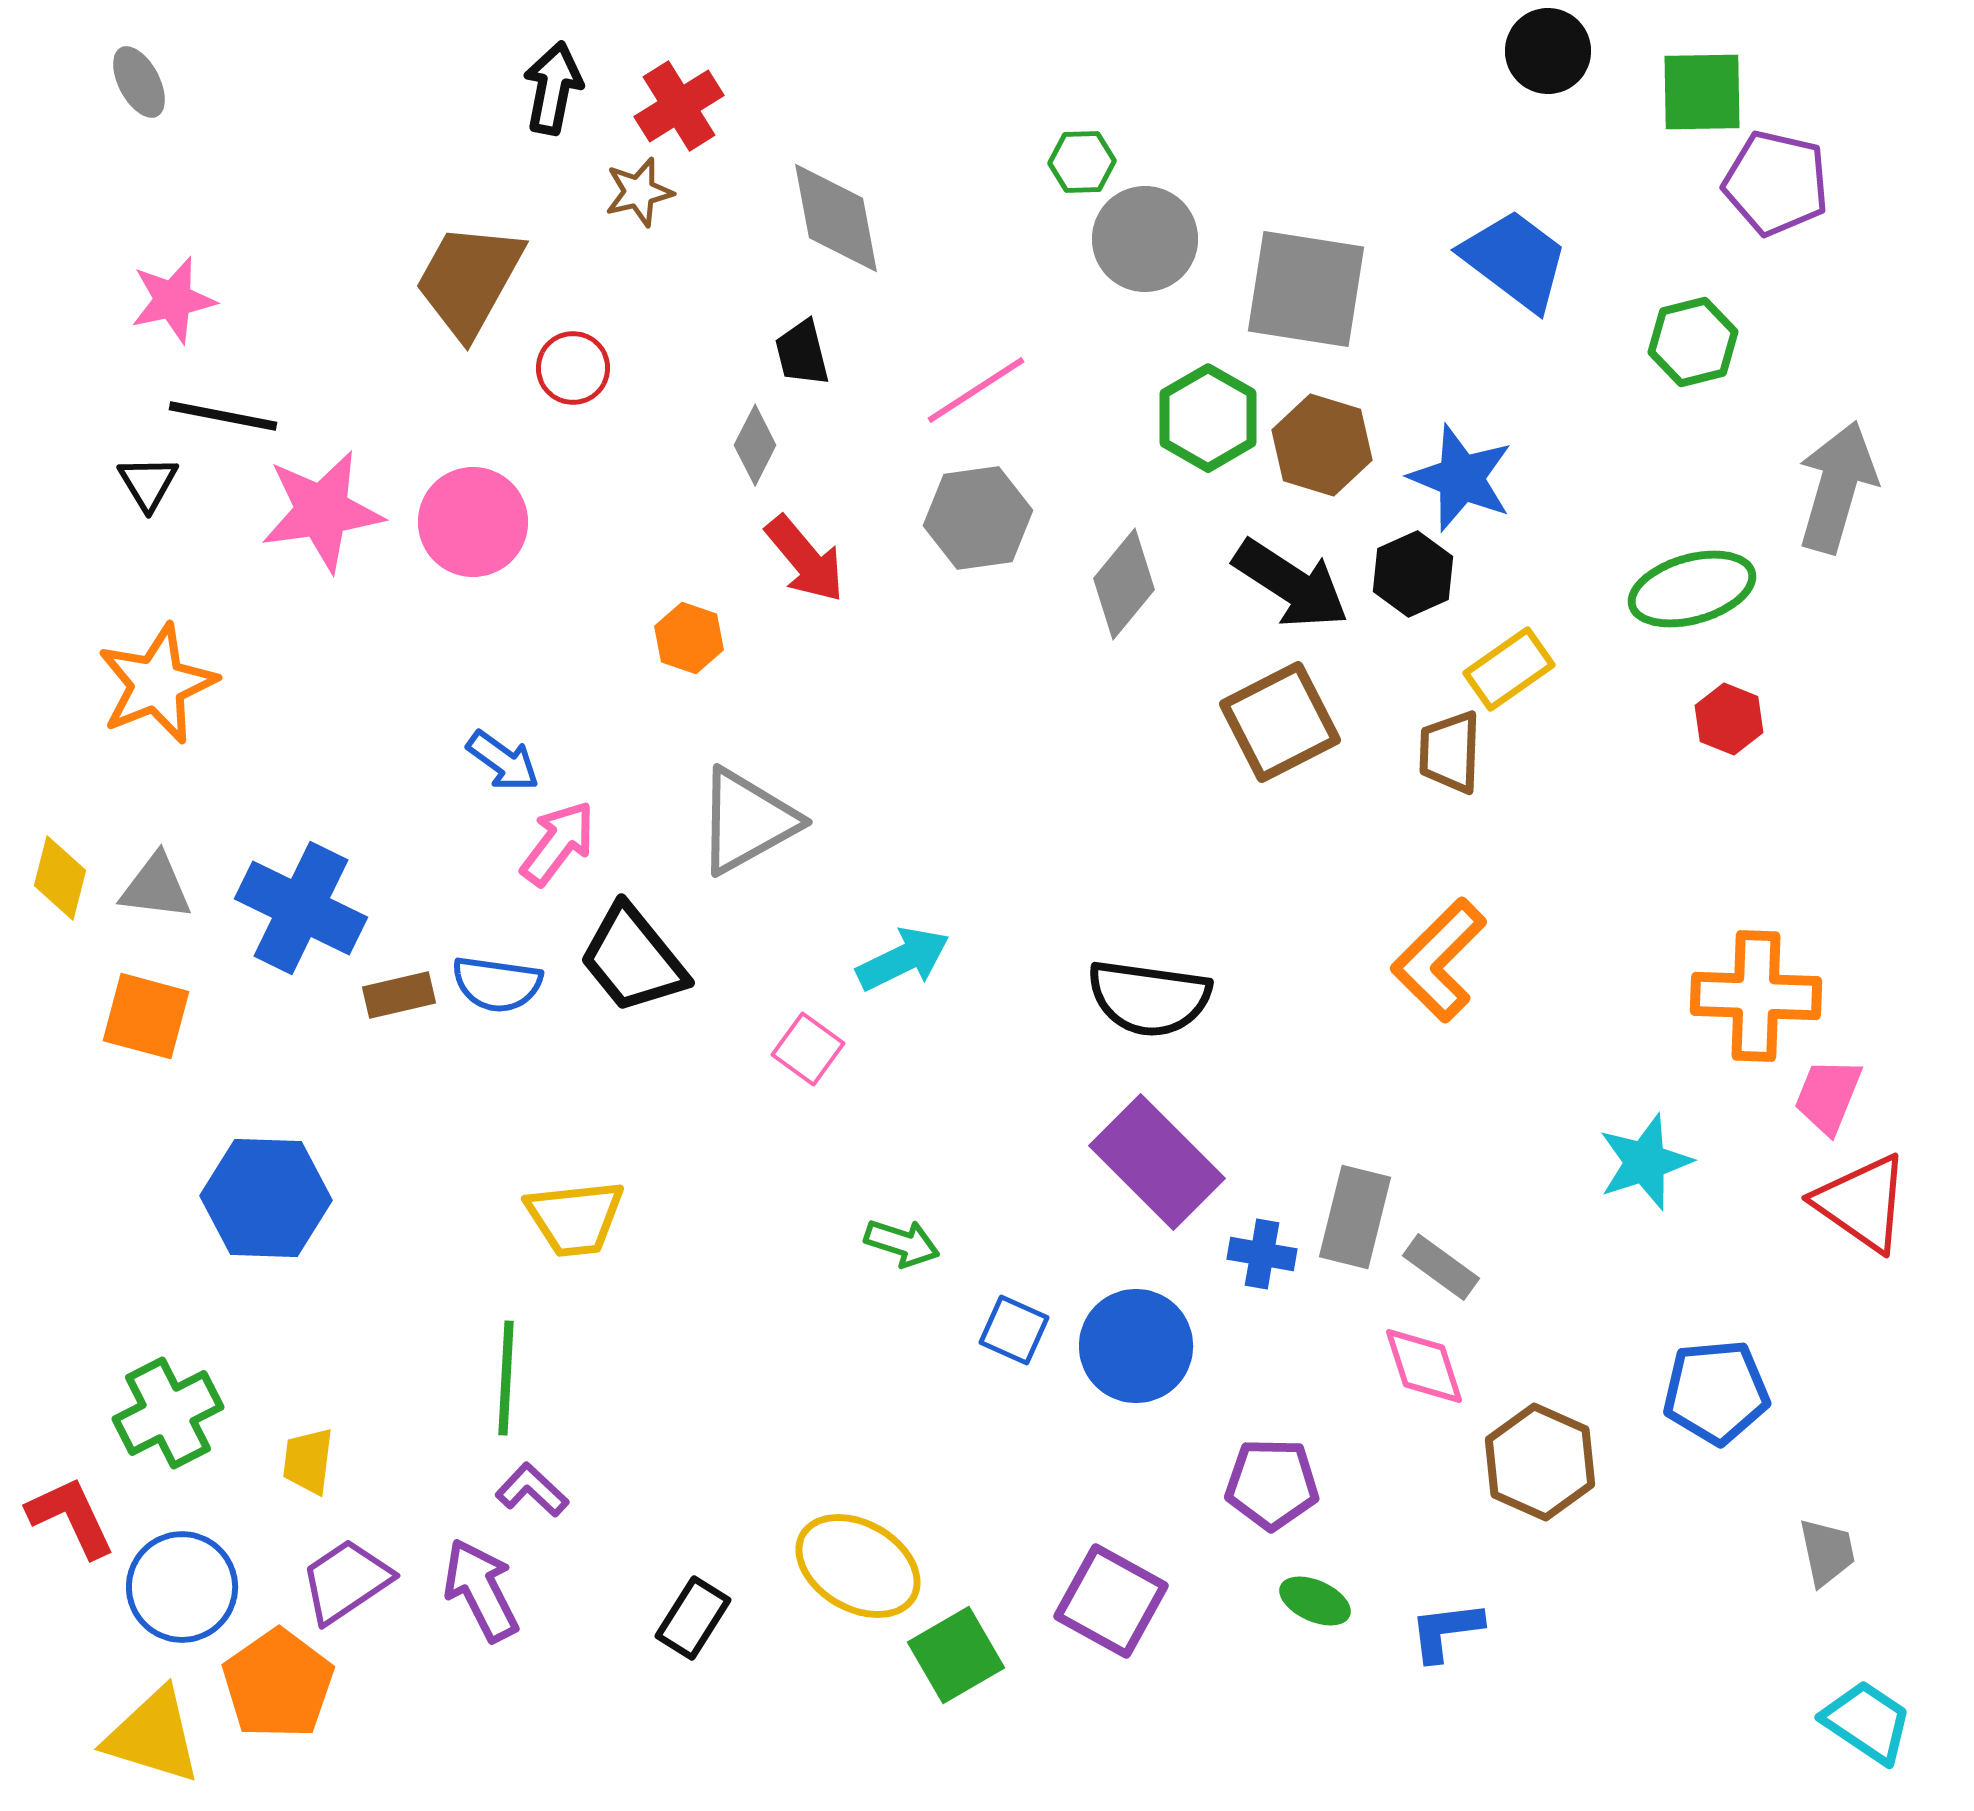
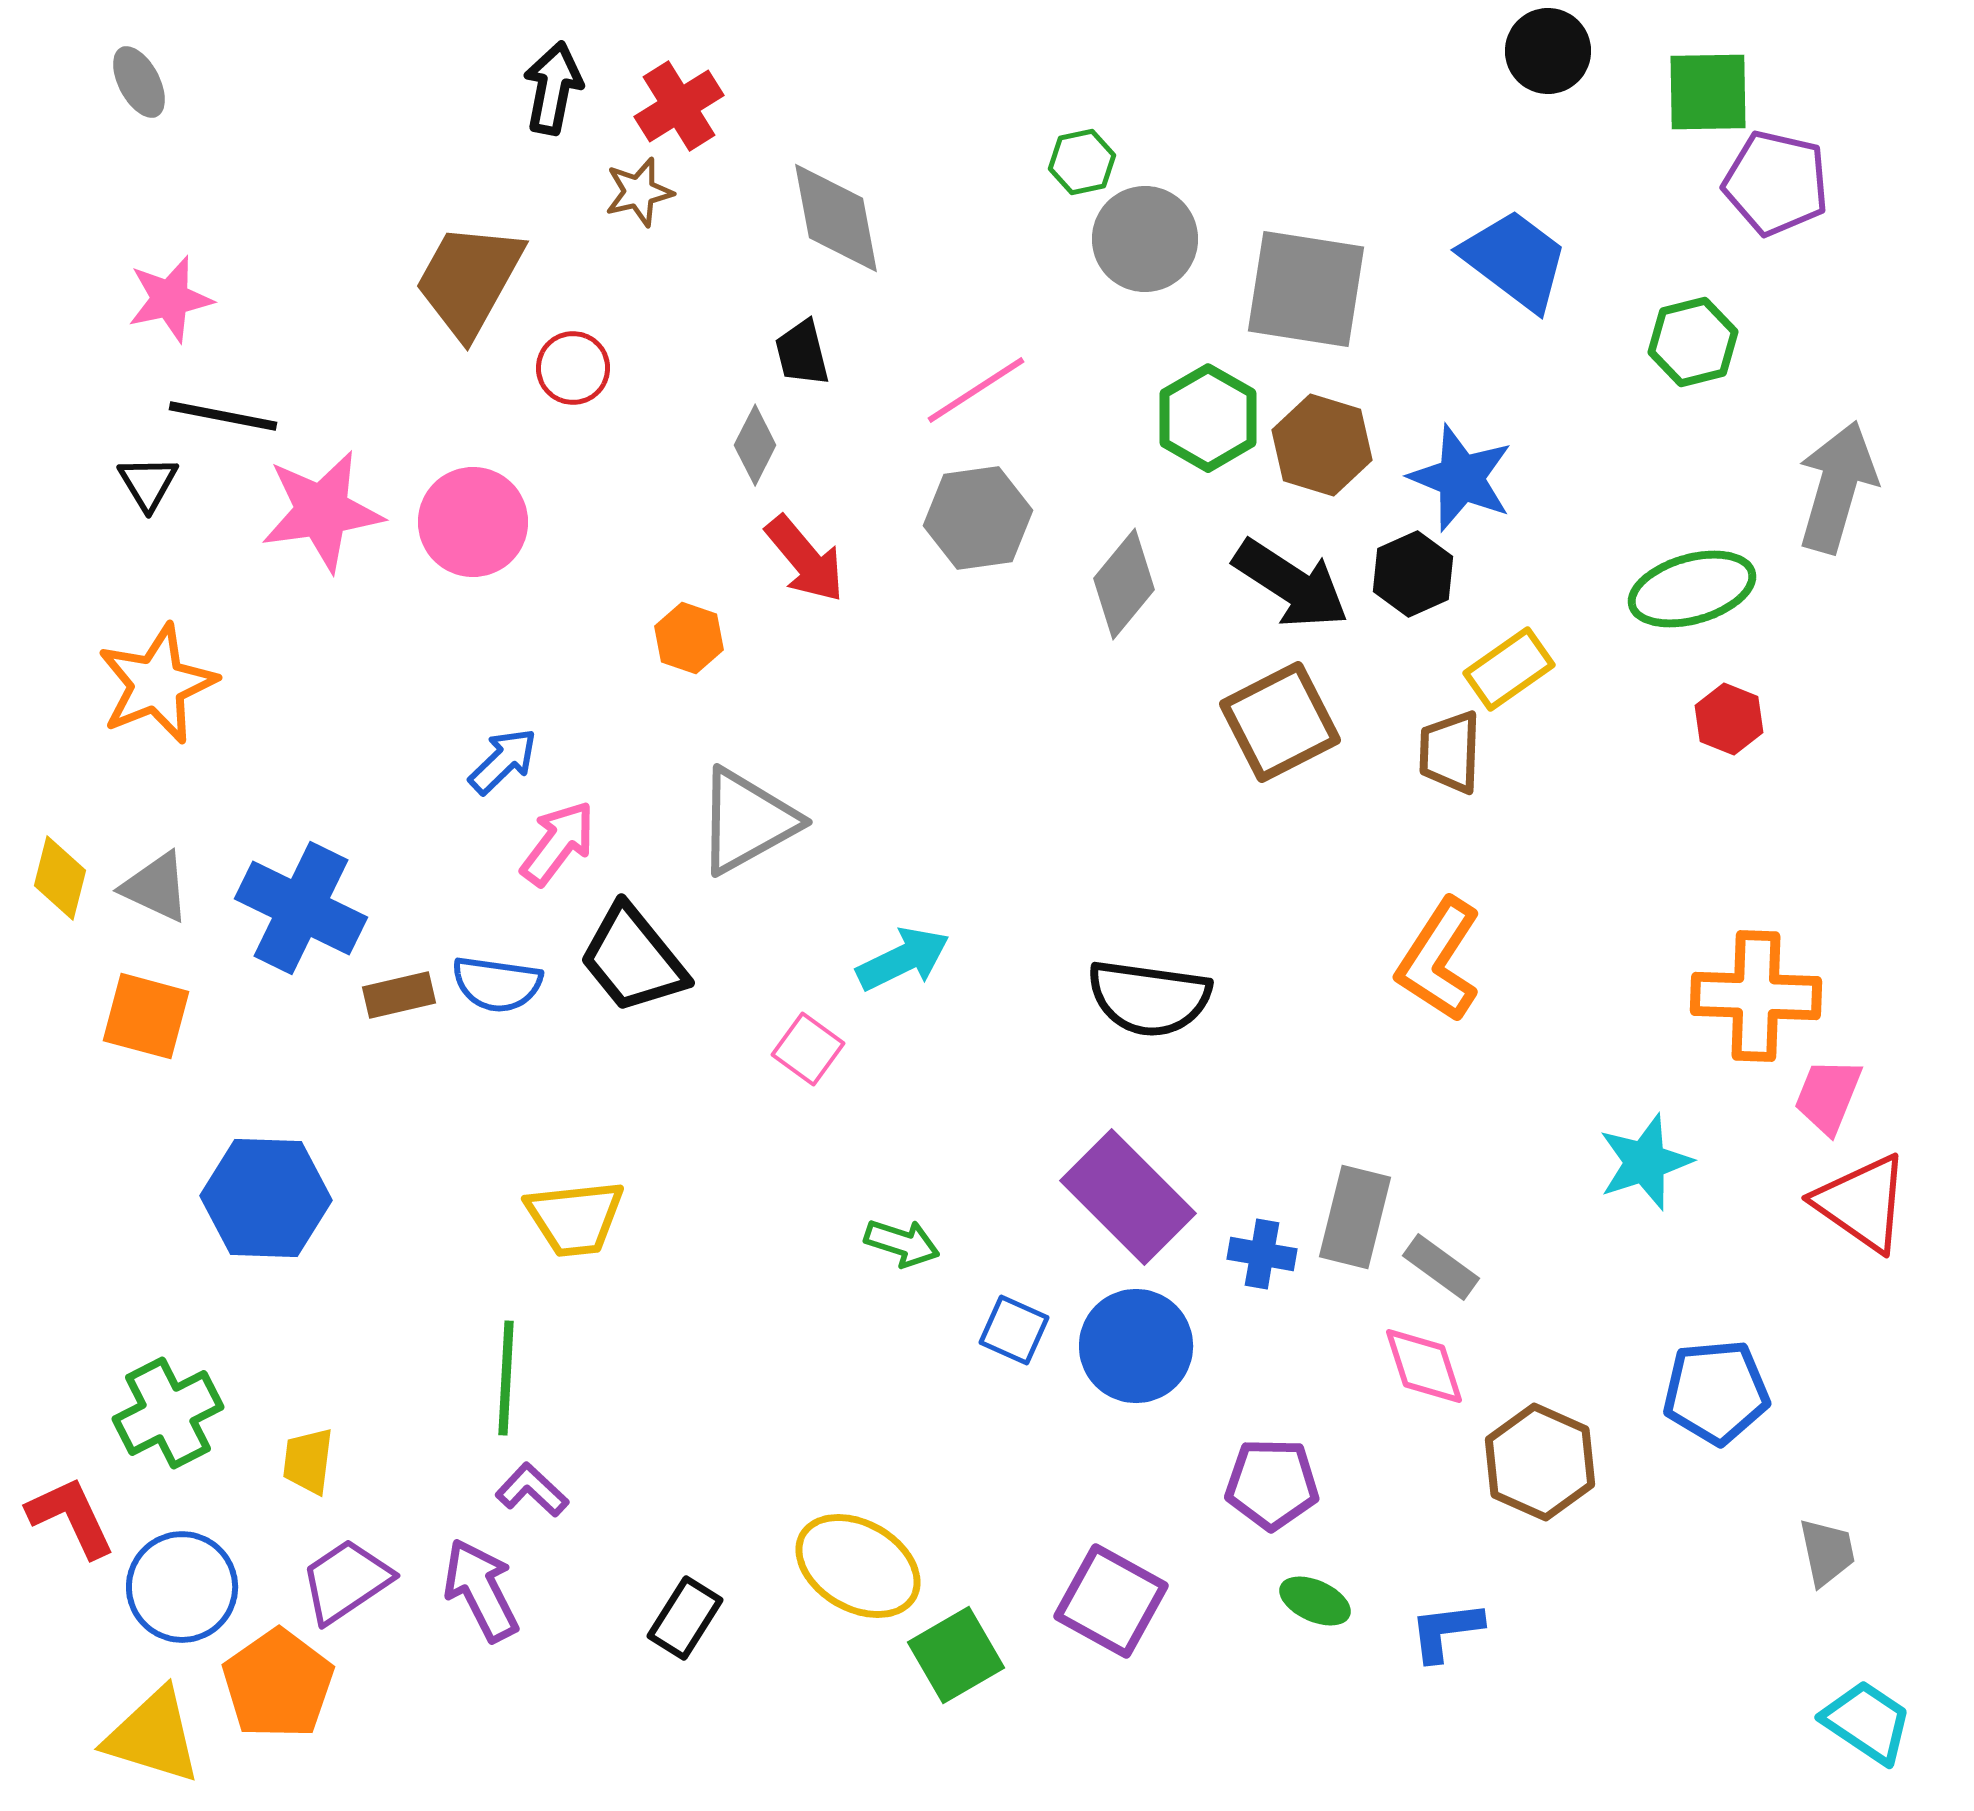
green square at (1702, 92): moved 6 px right
green hexagon at (1082, 162): rotated 10 degrees counterclockwise
pink star at (173, 300): moved 3 px left, 1 px up
blue arrow at (503, 761): rotated 80 degrees counterclockwise
gray triangle at (156, 887): rotated 18 degrees clockwise
orange L-shape at (1439, 960): rotated 12 degrees counterclockwise
purple rectangle at (1157, 1162): moved 29 px left, 35 px down
black rectangle at (693, 1618): moved 8 px left
